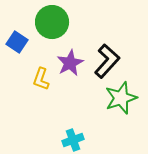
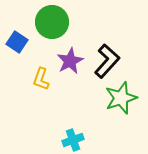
purple star: moved 2 px up
